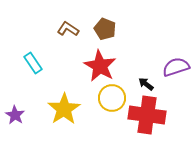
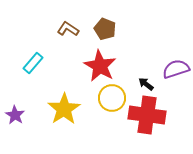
cyan rectangle: rotated 75 degrees clockwise
purple semicircle: moved 2 px down
